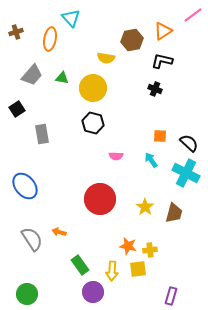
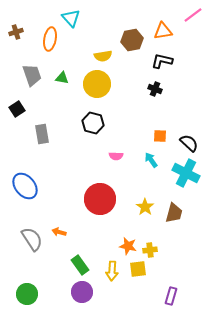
orange triangle: rotated 24 degrees clockwise
yellow semicircle: moved 3 px left, 2 px up; rotated 18 degrees counterclockwise
gray trapezoid: rotated 60 degrees counterclockwise
yellow circle: moved 4 px right, 4 px up
purple circle: moved 11 px left
